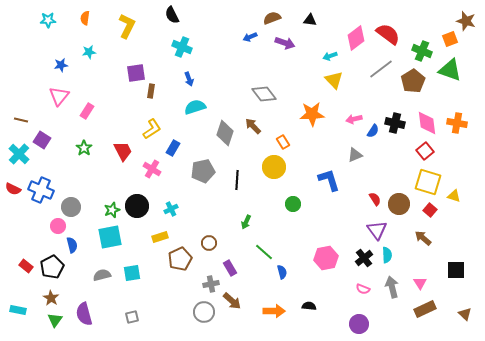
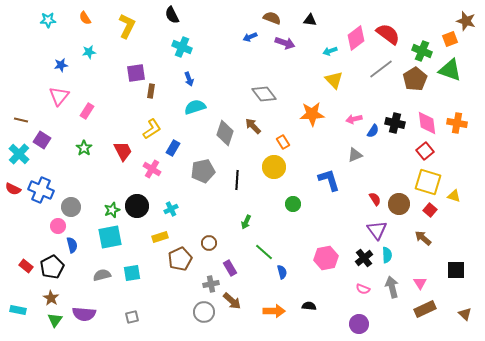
orange semicircle at (85, 18): rotated 40 degrees counterclockwise
brown semicircle at (272, 18): rotated 42 degrees clockwise
cyan arrow at (330, 56): moved 5 px up
brown pentagon at (413, 81): moved 2 px right, 2 px up
purple semicircle at (84, 314): rotated 70 degrees counterclockwise
